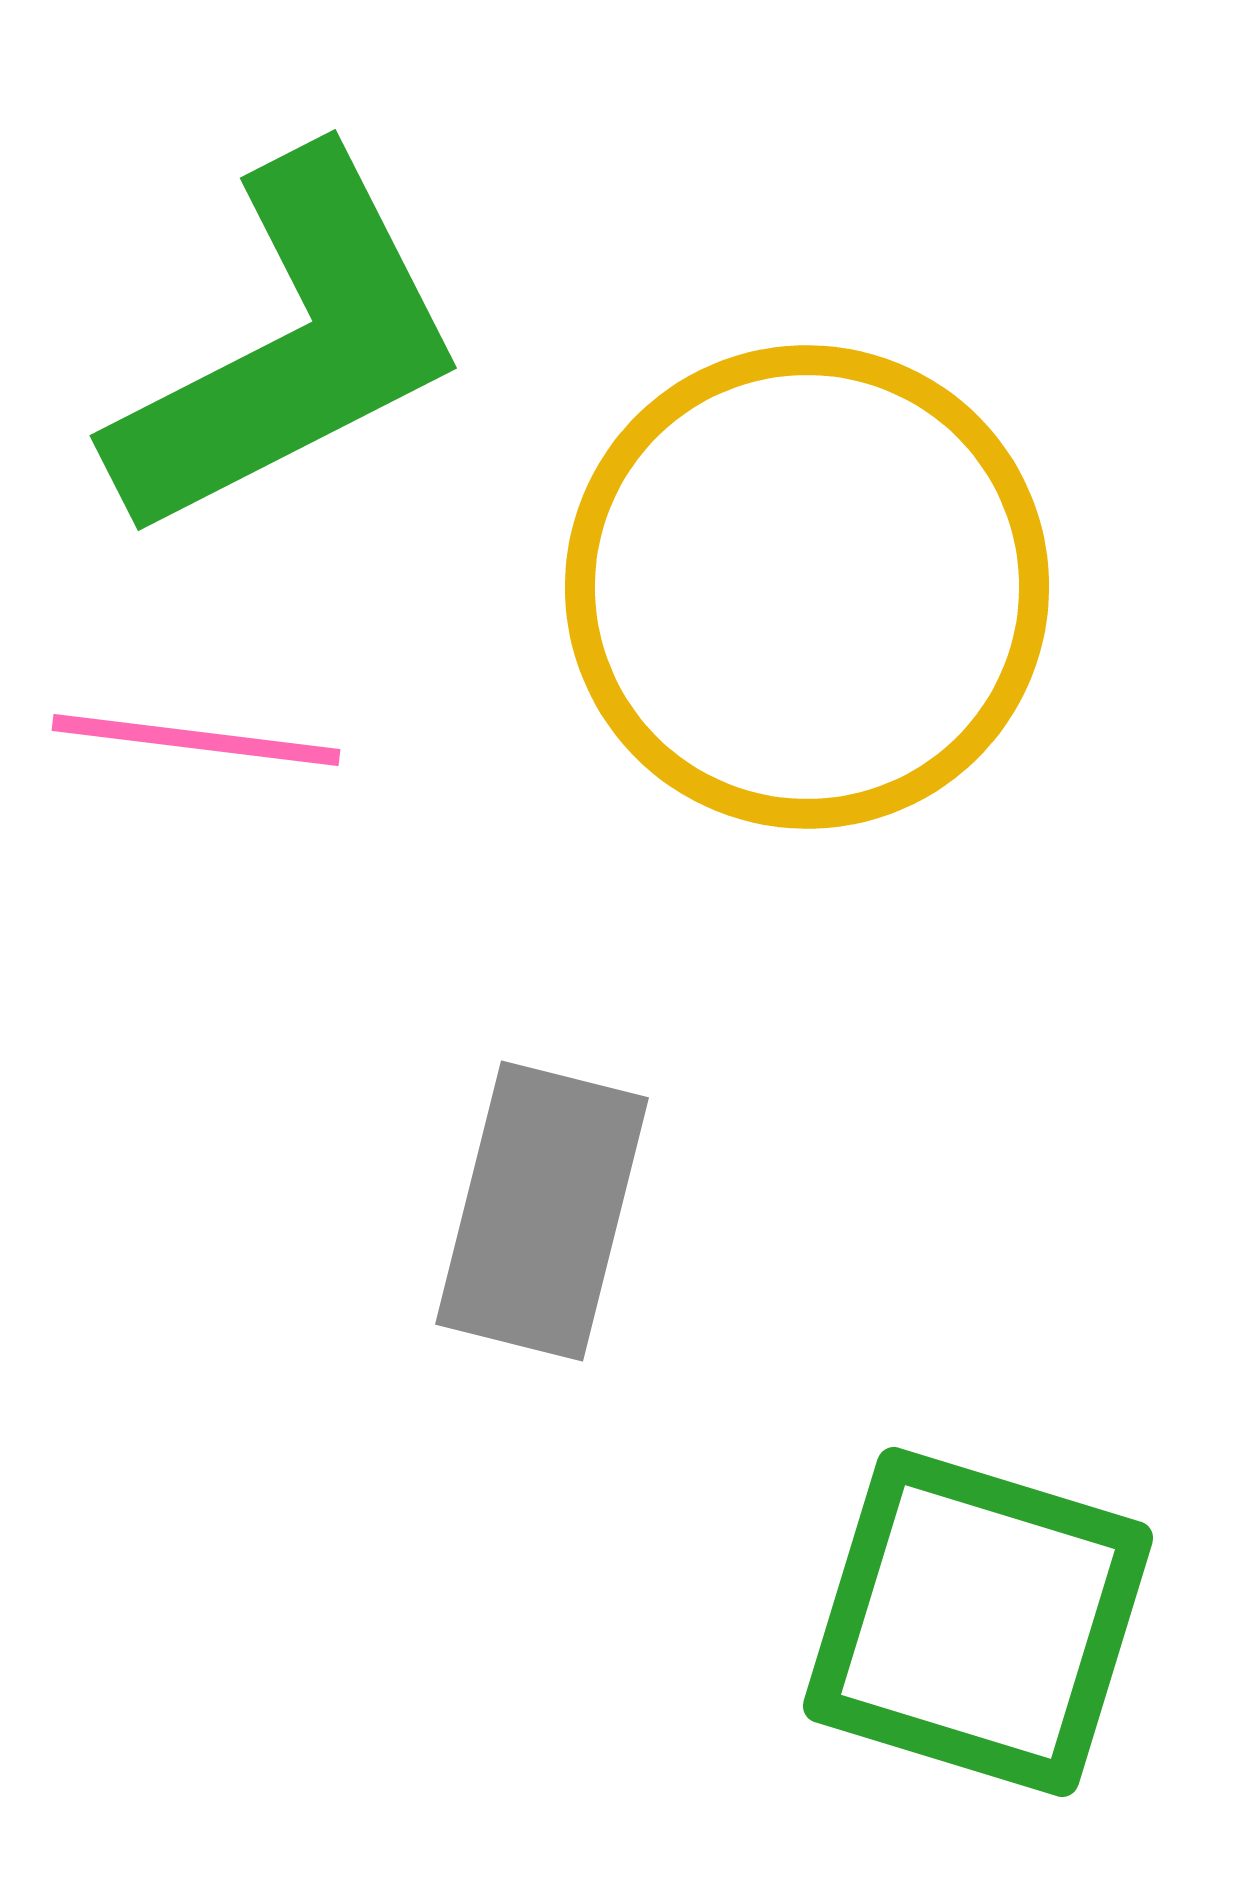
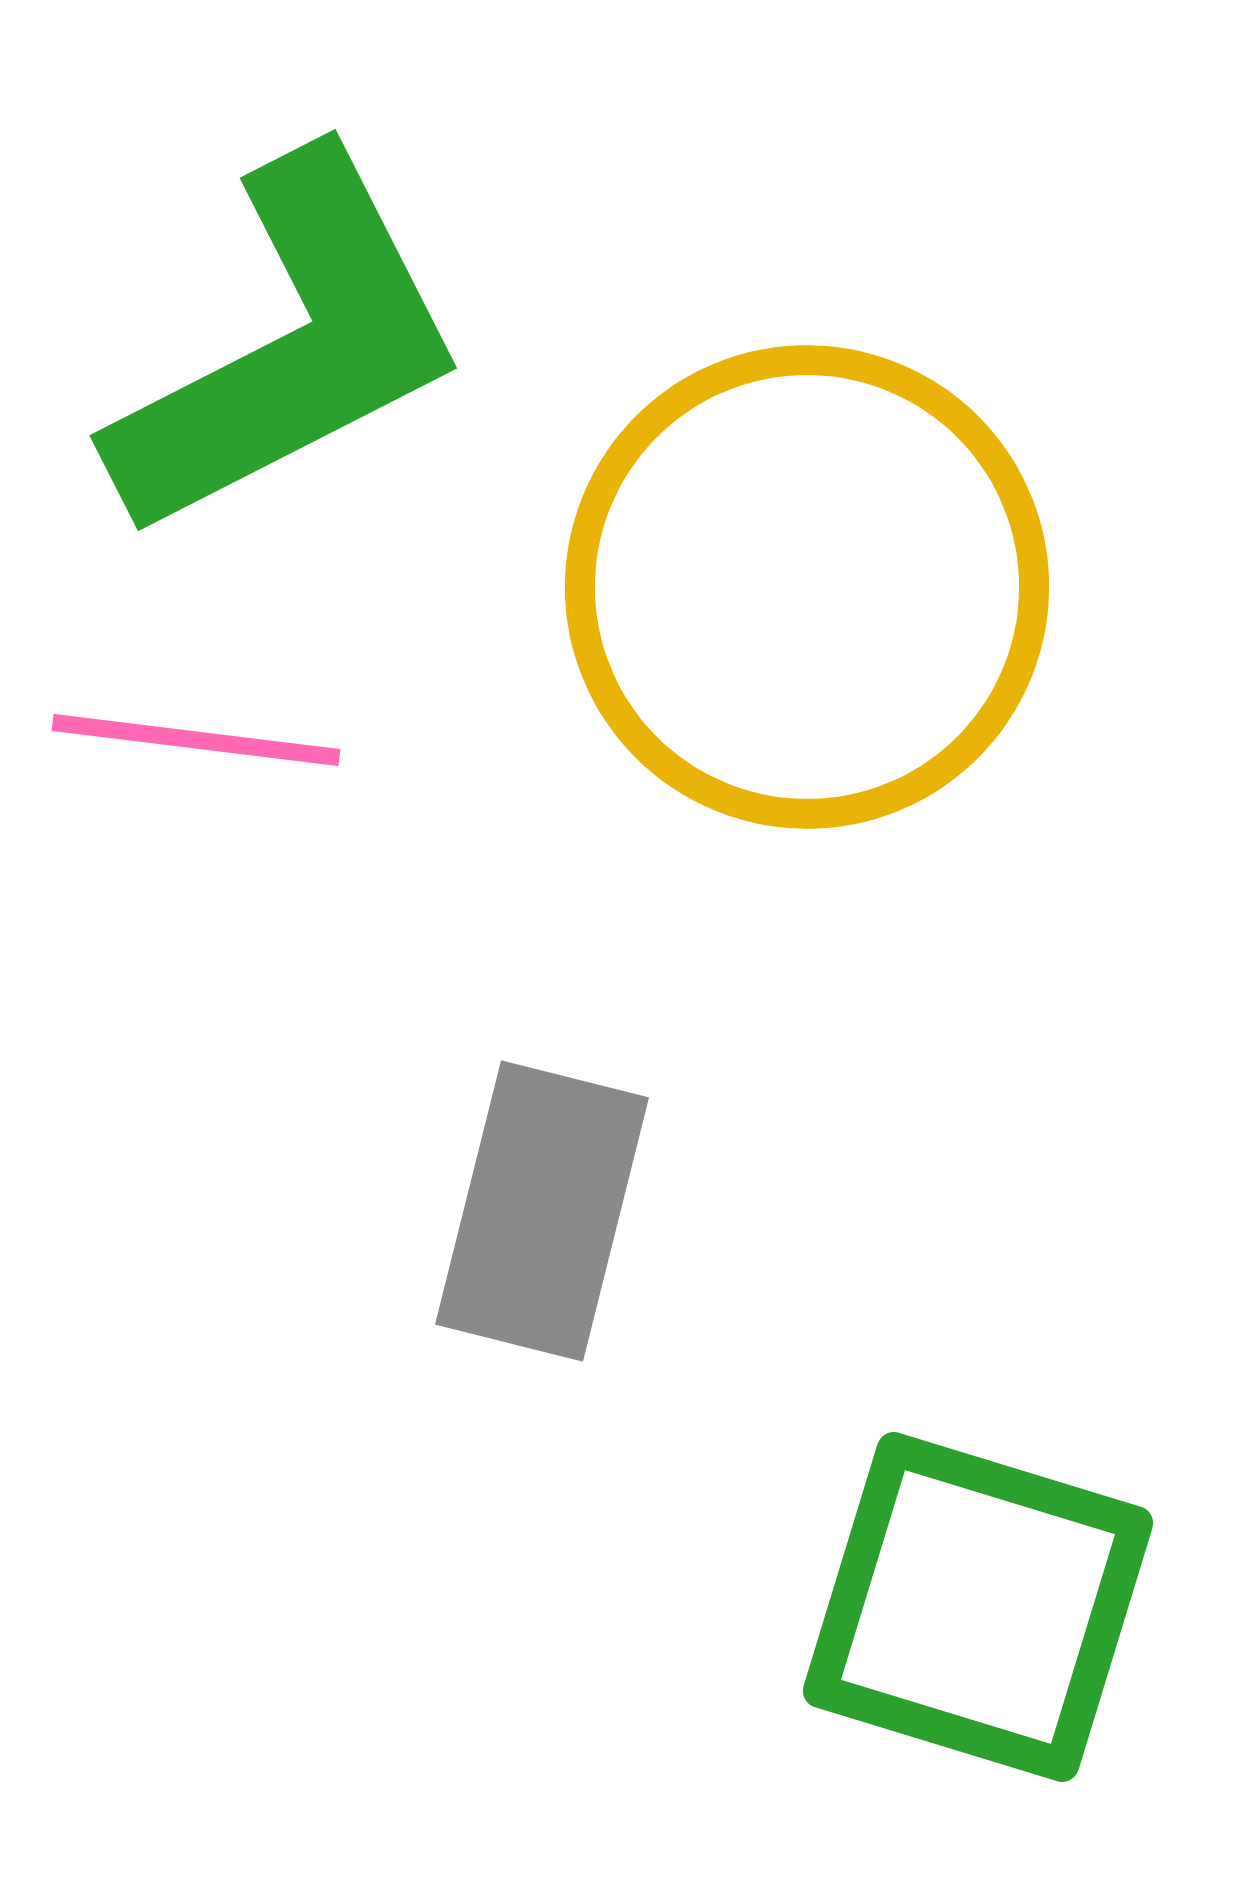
green square: moved 15 px up
